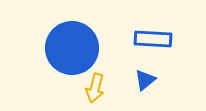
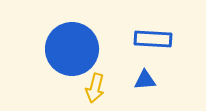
blue circle: moved 1 px down
blue triangle: rotated 35 degrees clockwise
